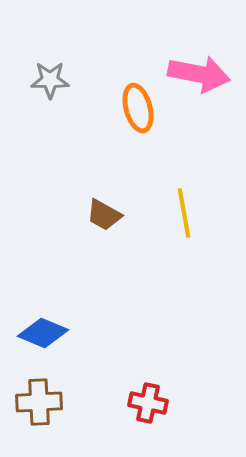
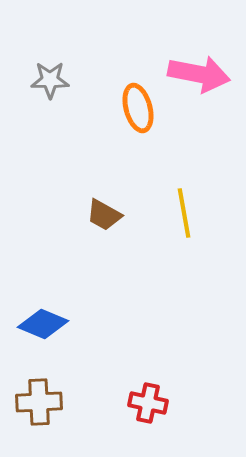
blue diamond: moved 9 px up
